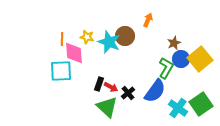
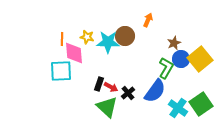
cyan star: moved 1 px left; rotated 20 degrees counterclockwise
